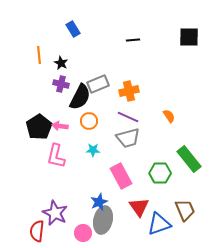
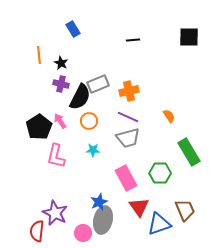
pink arrow: moved 5 px up; rotated 49 degrees clockwise
green rectangle: moved 7 px up; rotated 8 degrees clockwise
pink rectangle: moved 5 px right, 2 px down
